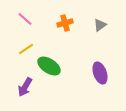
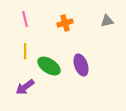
pink line: rotated 35 degrees clockwise
gray triangle: moved 7 px right, 4 px up; rotated 24 degrees clockwise
yellow line: moved 1 px left, 2 px down; rotated 56 degrees counterclockwise
purple ellipse: moved 19 px left, 8 px up
purple arrow: rotated 24 degrees clockwise
